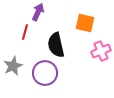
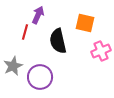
purple arrow: moved 3 px down
black semicircle: moved 2 px right, 4 px up
purple circle: moved 5 px left, 4 px down
